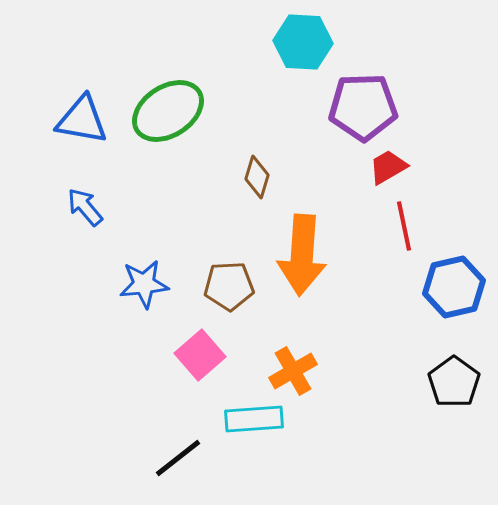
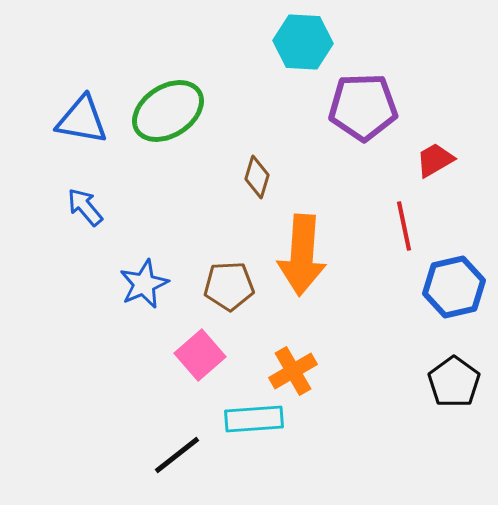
red trapezoid: moved 47 px right, 7 px up
blue star: rotated 18 degrees counterclockwise
black line: moved 1 px left, 3 px up
